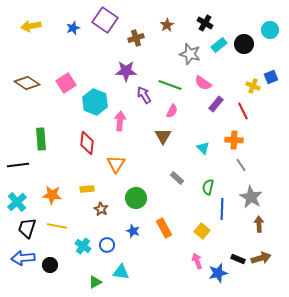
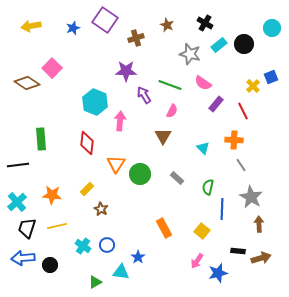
brown star at (167, 25): rotated 16 degrees counterclockwise
cyan circle at (270, 30): moved 2 px right, 2 px up
pink square at (66, 83): moved 14 px left, 15 px up; rotated 12 degrees counterclockwise
yellow cross at (253, 86): rotated 24 degrees clockwise
yellow rectangle at (87, 189): rotated 40 degrees counterclockwise
green circle at (136, 198): moved 4 px right, 24 px up
yellow line at (57, 226): rotated 24 degrees counterclockwise
blue star at (133, 231): moved 5 px right, 26 px down; rotated 16 degrees clockwise
black rectangle at (238, 259): moved 8 px up; rotated 16 degrees counterclockwise
pink arrow at (197, 261): rotated 126 degrees counterclockwise
